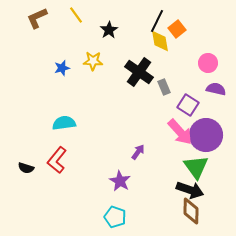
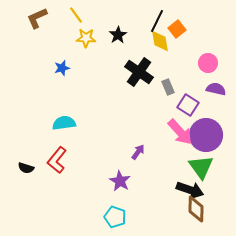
black star: moved 9 px right, 5 px down
yellow star: moved 7 px left, 23 px up
gray rectangle: moved 4 px right
green triangle: moved 5 px right
brown diamond: moved 5 px right, 2 px up
